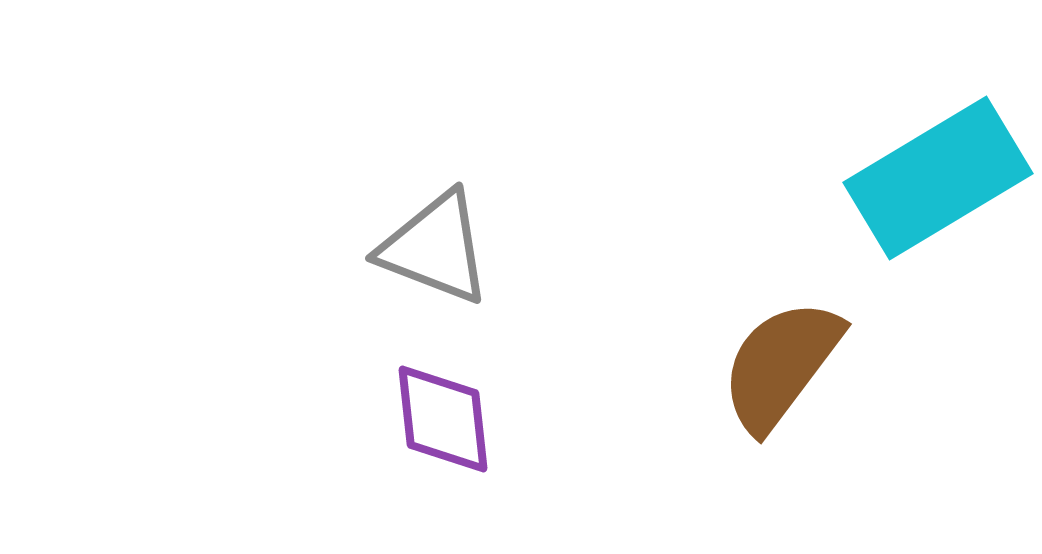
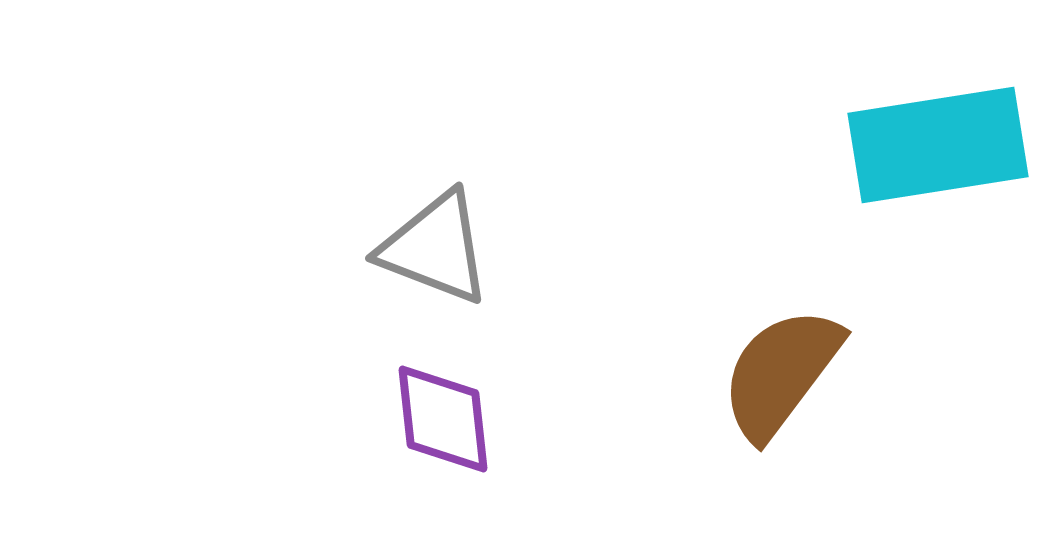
cyan rectangle: moved 33 px up; rotated 22 degrees clockwise
brown semicircle: moved 8 px down
